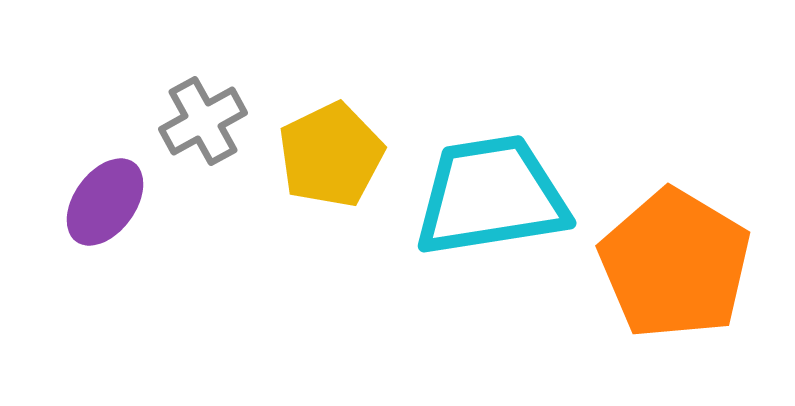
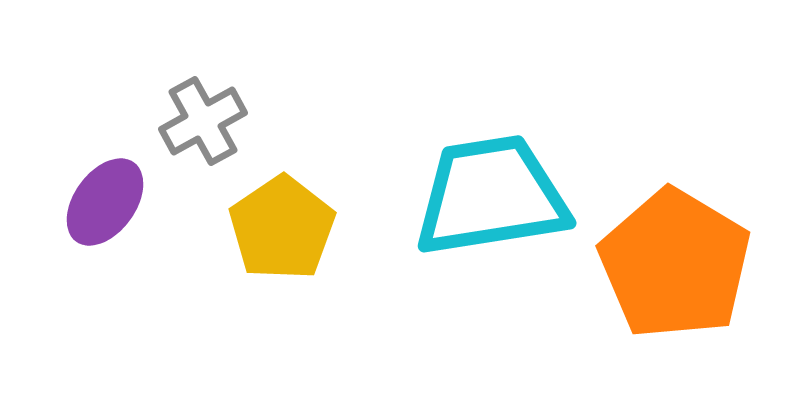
yellow pentagon: moved 49 px left, 73 px down; rotated 8 degrees counterclockwise
